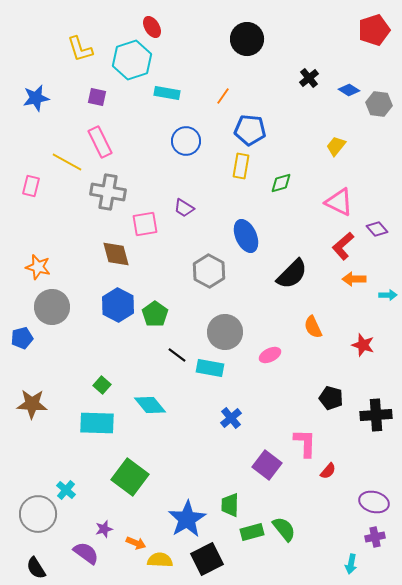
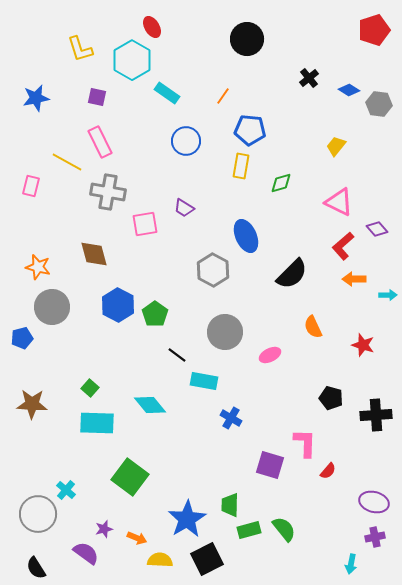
cyan hexagon at (132, 60): rotated 12 degrees counterclockwise
cyan rectangle at (167, 93): rotated 25 degrees clockwise
brown diamond at (116, 254): moved 22 px left
gray hexagon at (209, 271): moved 4 px right, 1 px up
cyan rectangle at (210, 368): moved 6 px left, 13 px down
green square at (102, 385): moved 12 px left, 3 px down
blue cross at (231, 418): rotated 20 degrees counterclockwise
purple square at (267, 465): moved 3 px right; rotated 20 degrees counterclockwise
green rectangle at (252, 532): moved 3 px left, 2 px up
orange arrow at (136, 543): moved 1 px right, 5 px up
